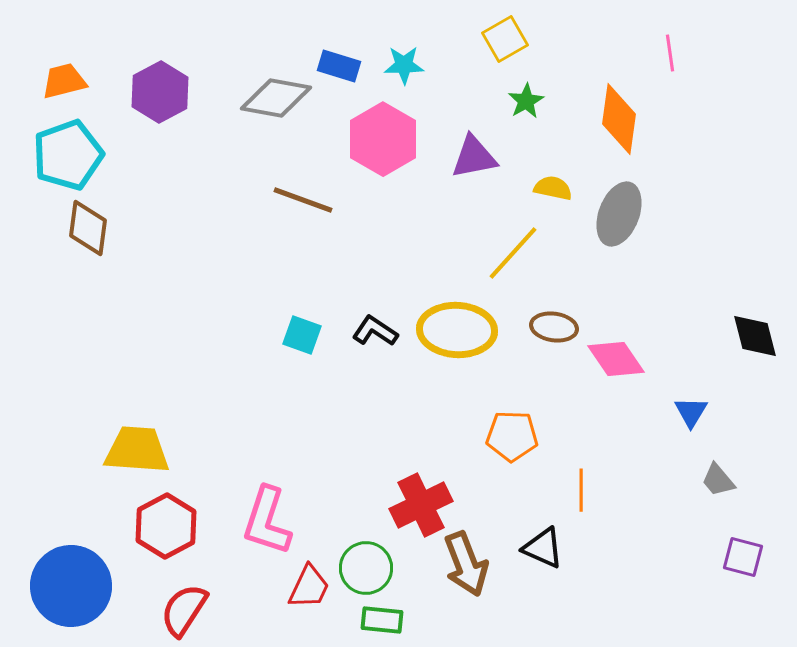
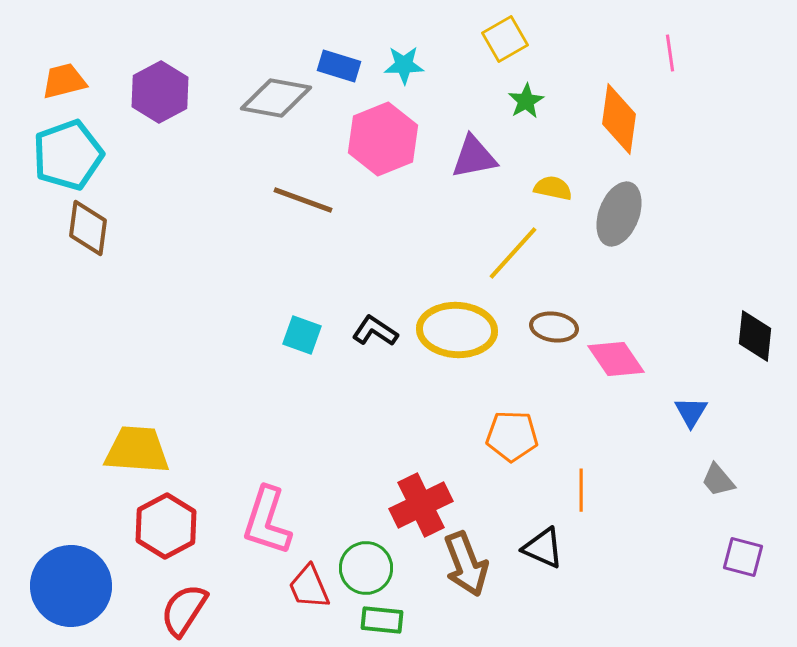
pink hexagon: rotated 8 degrees clockwise
black diamond: rotated 20 degrees clockwise
red trapezoid: rotated 132 degrees clockwise
